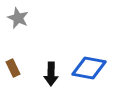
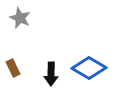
gray star: moved 2 px right
blue diamond: rotated 20 degrees clockwise
